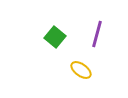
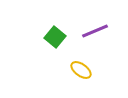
purple line: moved 2 px left, 3 px up; rotated 52 degrees clockwise
